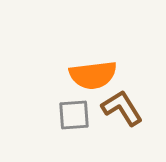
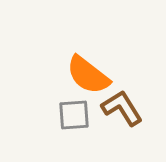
orange semicircle: moved 5 px left; rotated 45 degrees clockwise
